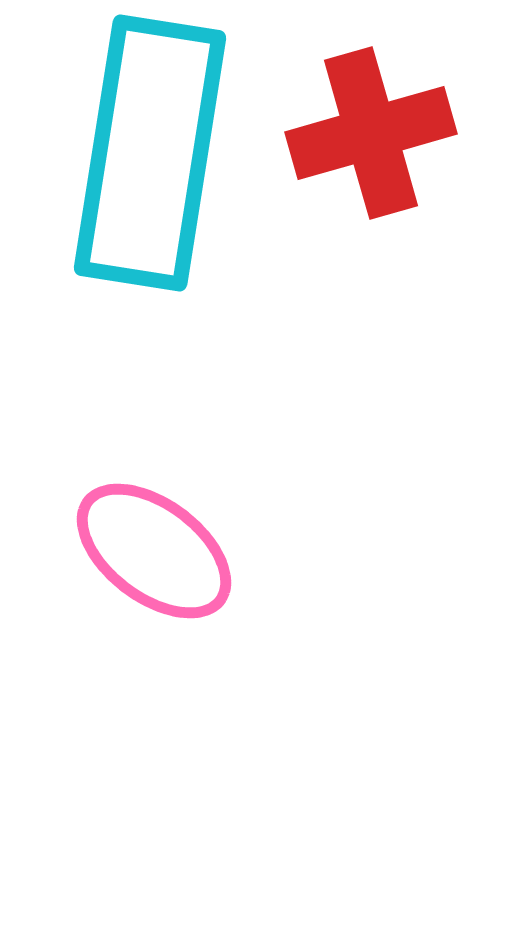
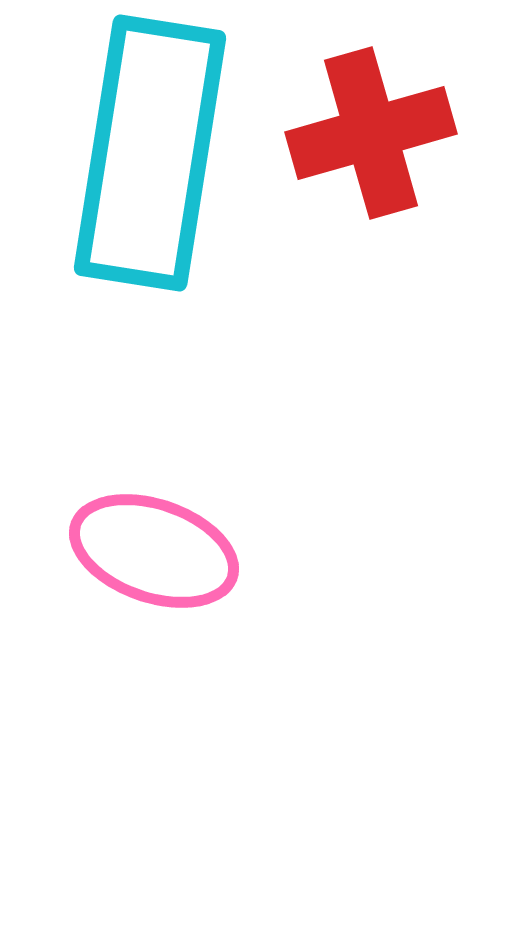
pink ellipse: rotated 18 degrees counterclockwise
